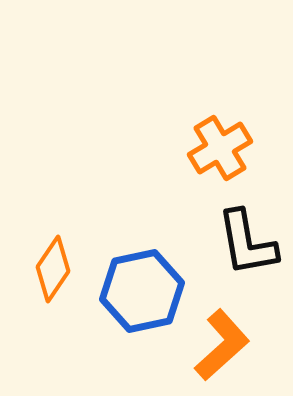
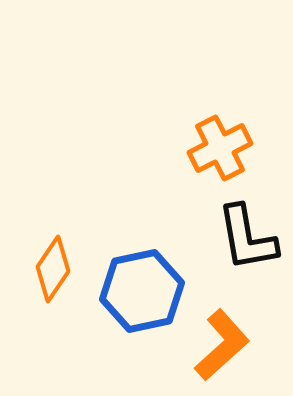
orange cross: rotated 4 degrees clockwise
black L-shape: moved 5 px up
